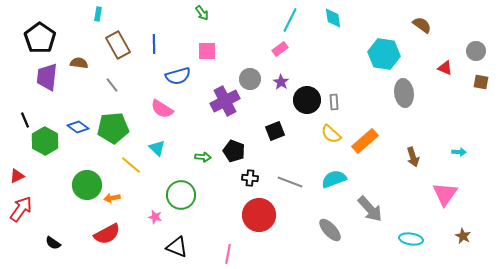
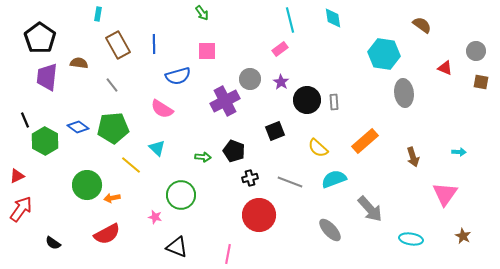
cyan line at (290, 20): rotated 40 degrees counterclockwise
yellow semicircle at (331, 134): moved 13 px left, 14 px down
black cross at (250, 178): rotated 21 degrees counterclockwise
